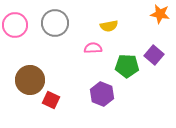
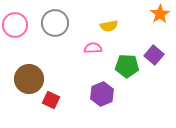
orange star: rotated 30 degrees clockwise
brown circle: moved 1 px left, 1 px up
purple hexagon: rotated 15 degrees clockwise
